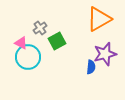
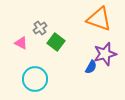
orange triangle: rotated 48 degrees clockwise
green square: moved 1 px left, 1 px down; rotated 24 degrees counterclockwise
cyan circle: moved 7 px right, 22 px down
blue semicircle: rotated 24 degrees clockwise
